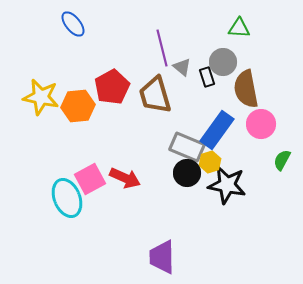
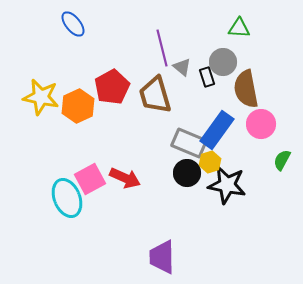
orange hexagon: rotated 20 degrees counterclockwise
gray rectangle: moved 2 px right, 4 px up
